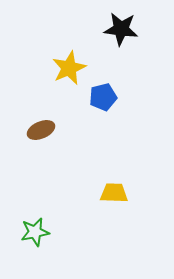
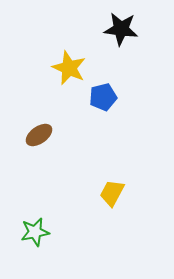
yellow star: rotated 24 degrees counterclockwise
brown ellipse: moved 2 px left, 5 px down; rotated 12 degrees counterclockwise
yellow trapezoid: moved 2 px left; rotated 64 degrees counterclockwise
